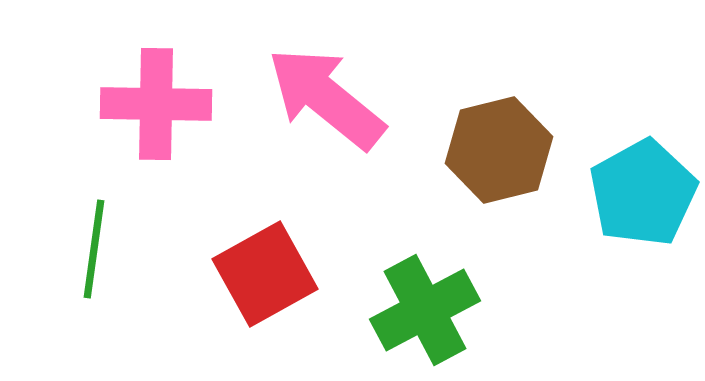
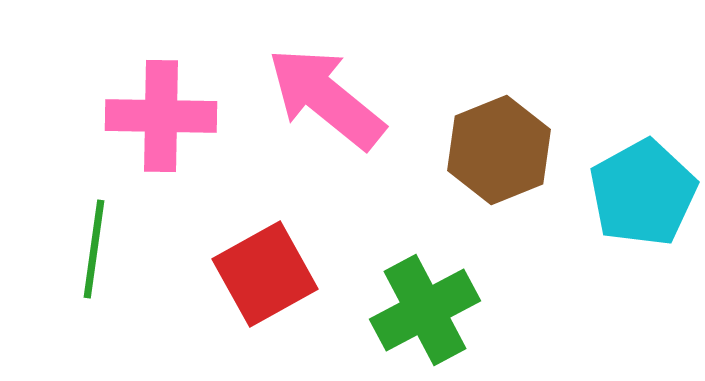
pink cross: moved 5 px right, 12 px down
brown hexagon: rotated 8 degrees counterclockwise
